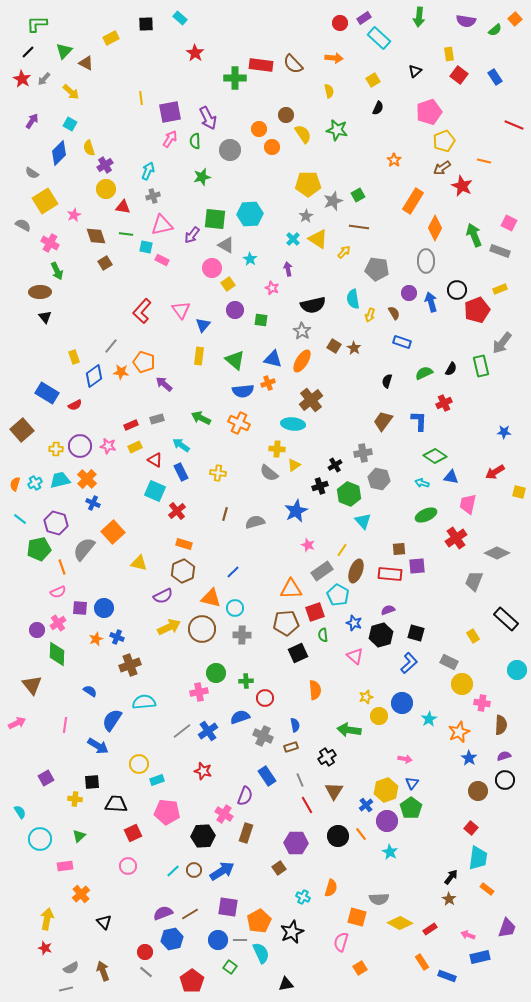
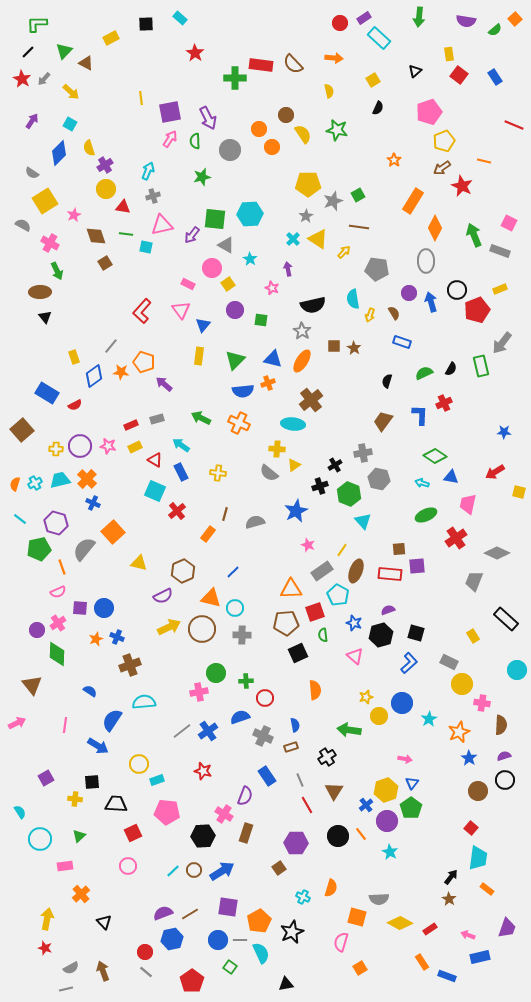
pink rectangle at (162, 260): moved 26 px right, 24 px down
brown square at (334, 346): rotated 32 degrees counterclockwise
green triangle at (235, 360): rotated 35 degrees clockwise
blue L-shape at (419, 421): moved 1 px right, 6 px up
orange rectangle at (184, 544): moved 24 px right, 10 px up; rotated 70 degrees counterclockwise
